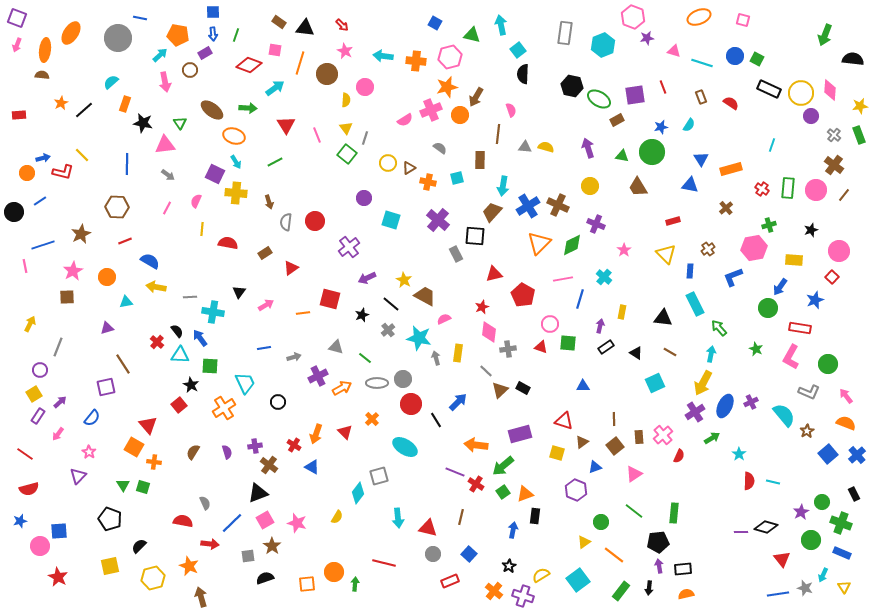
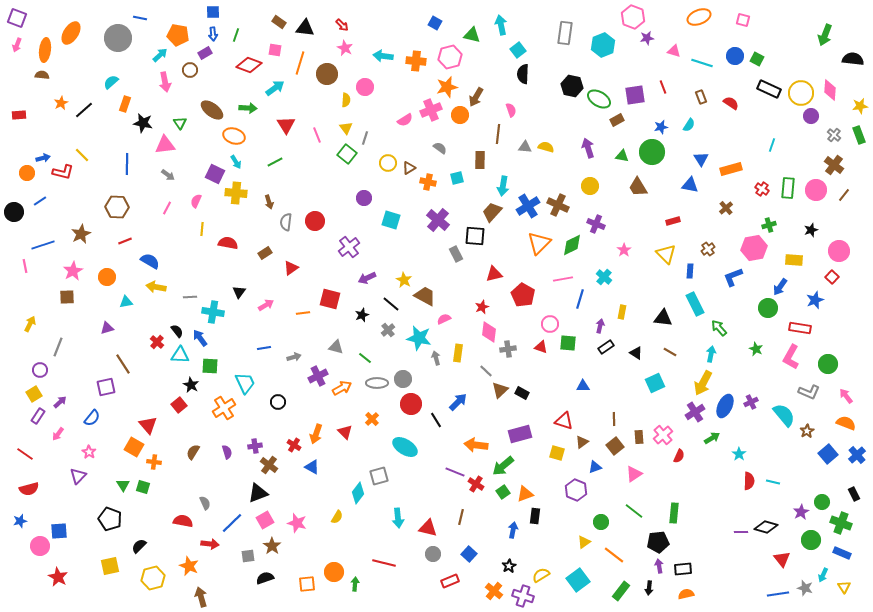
pink star at (345, 51): moved 3 px up
black rectangle at (523, 388): moved 1 px left, 5 px down
